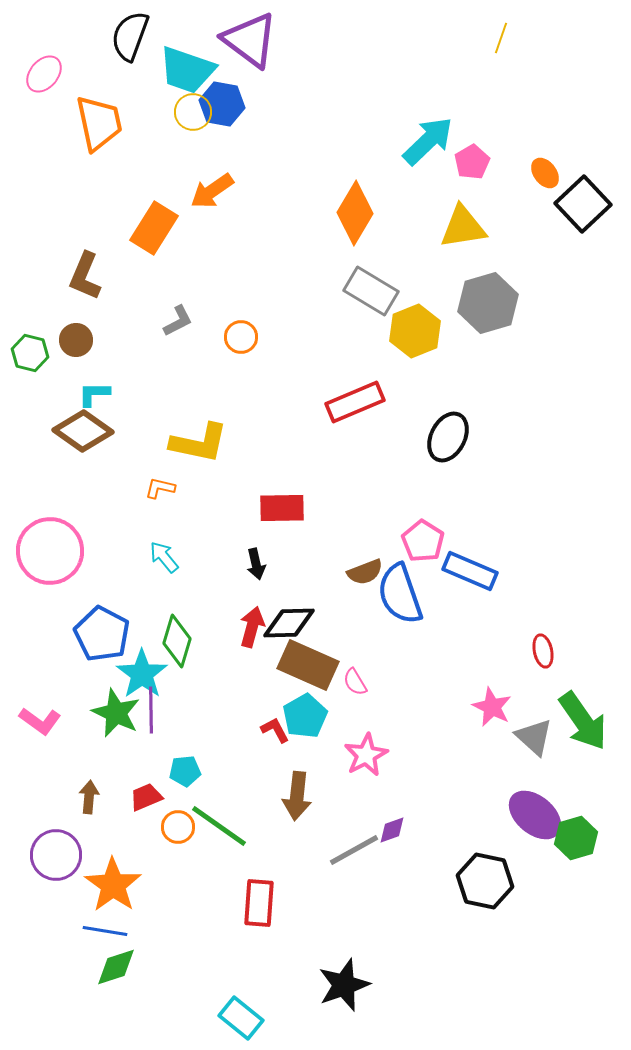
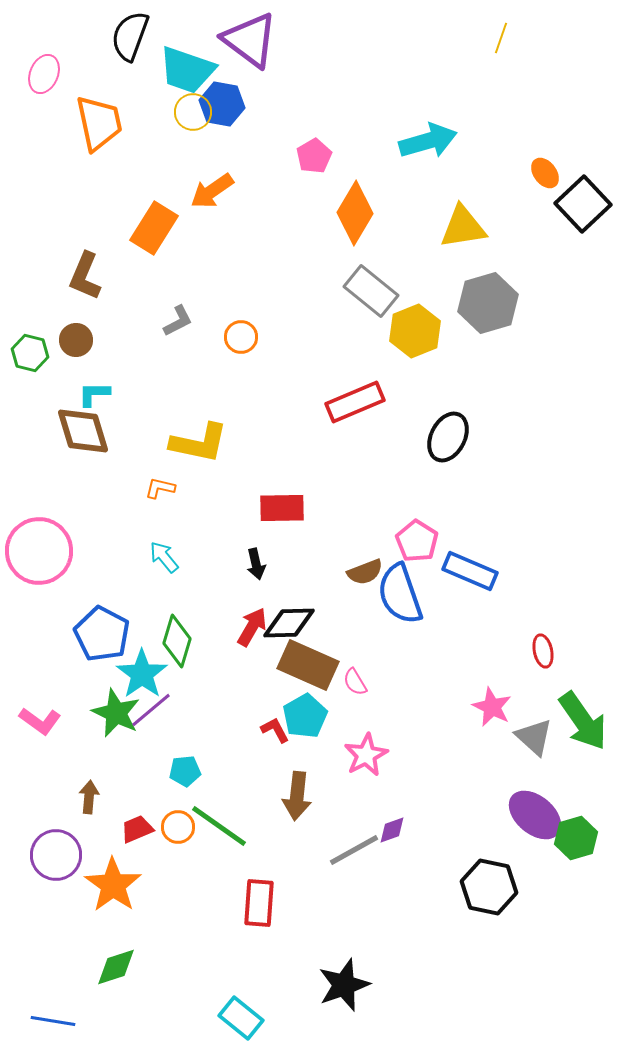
pink ellipse at (44, 74): rotated 18 degrees counterclockwise
cyan arrow at (428, 141): rotated 28 degrees clockwise
pink pentagon at (472, 162): moved 158 px left, 6 px up
gray rectangle at (371, 291): rotated 8 degrees clockwise
brown diamond at (83, 431): rotated 38 degrees clockwise
pink pentagon at (423, 541): moved 6 px left
pink circle at (50, 551): moved 11 px left
red arrow at (252, 627): rotated 15 degrees clockwise
purple line at (151, 710): rotated 51 degrees clockwise
red trapezoid at (146, 797): moved 9 px left, 32 px down
black hexagon at (485, 881): moved 4 px right, 6 px down
blue line at (105, 931): moved 52 px left, 90 px down
